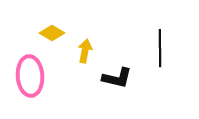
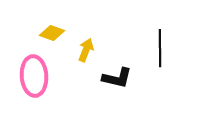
yellow diamond: rotated 10 degrees counterclockwise
yellow arrow: moved 1 px right, 1 px up; rotated 10 degrees clockwise
pink ellipse: moved 4 px right
